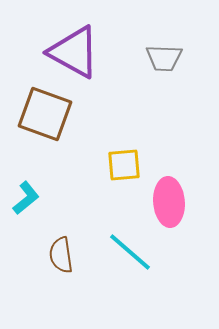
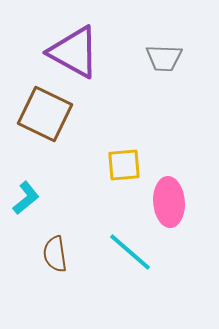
brown square: rotated 6 degrees clockwise
brown semicircle: moved 6 px left, 1 px up
